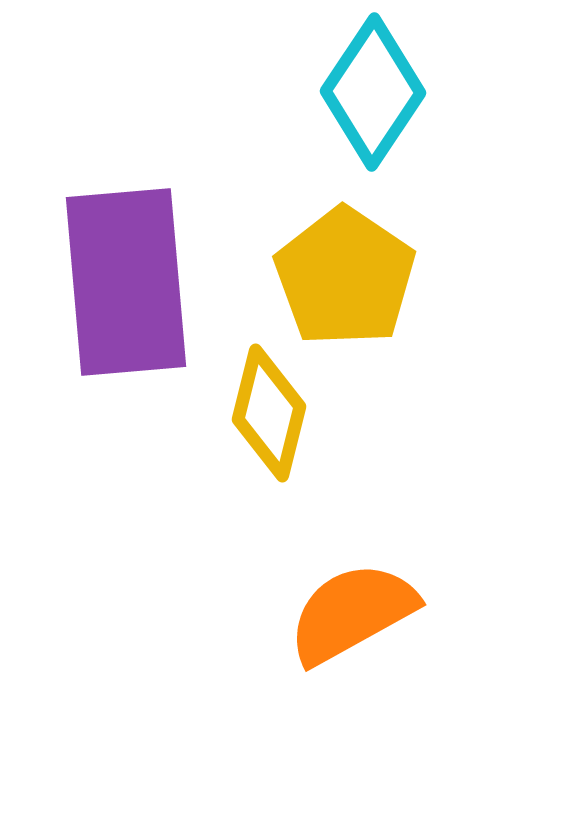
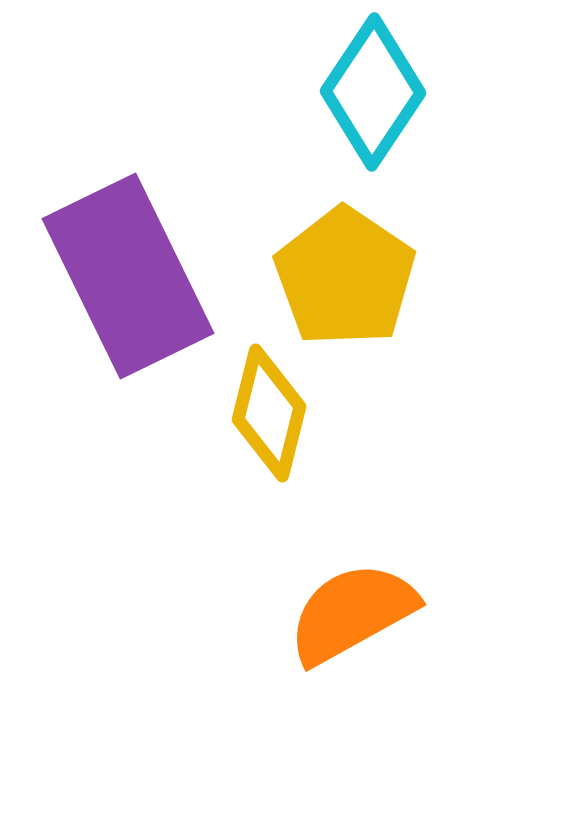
purple rectangle: moved 2 px right, 6 px up; rotated 21 degrees counterclockwise
